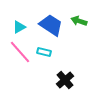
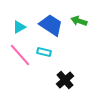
pink line: moved 3 px down
